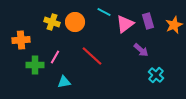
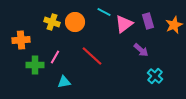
pink triangle: moved 1 px left
cyan cross: moved 1 px left, 1 px down
